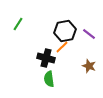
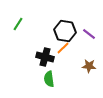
black hexagon: rotated 20 degrees clockwise
orange line: moved 1 px right, 1 px down
black cross: moved 1 px left, 1 px up
brown star: rotated 16 degrees counterclockwise
